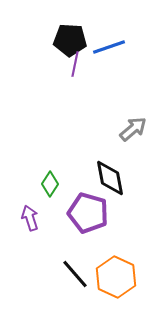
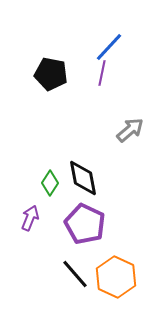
black pentagon: moved 19 px left, 34 px down; rotated 8 degrees clockwise
blue line: rotated 28 degrees counterclockwise
purple line: moved 27 px right, 9 px down
gray arrow: moved 3 px left, 1 px down
black diamond: moved 27 px left
green diamond: moved 1 px up
purple pentagon: moved 3 px left, 11 px down; rotated 9 degrees clockwise
purple arrow: rotated 40 degrees clockwise
